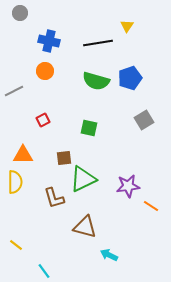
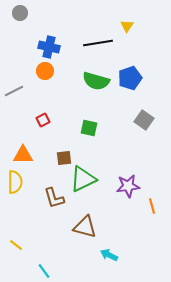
blue cross: moved 6 px down
gray square: rotated 24 degrees counterclockwise
orange line: moved 1 px right; rotated 42 degrees clockwise
